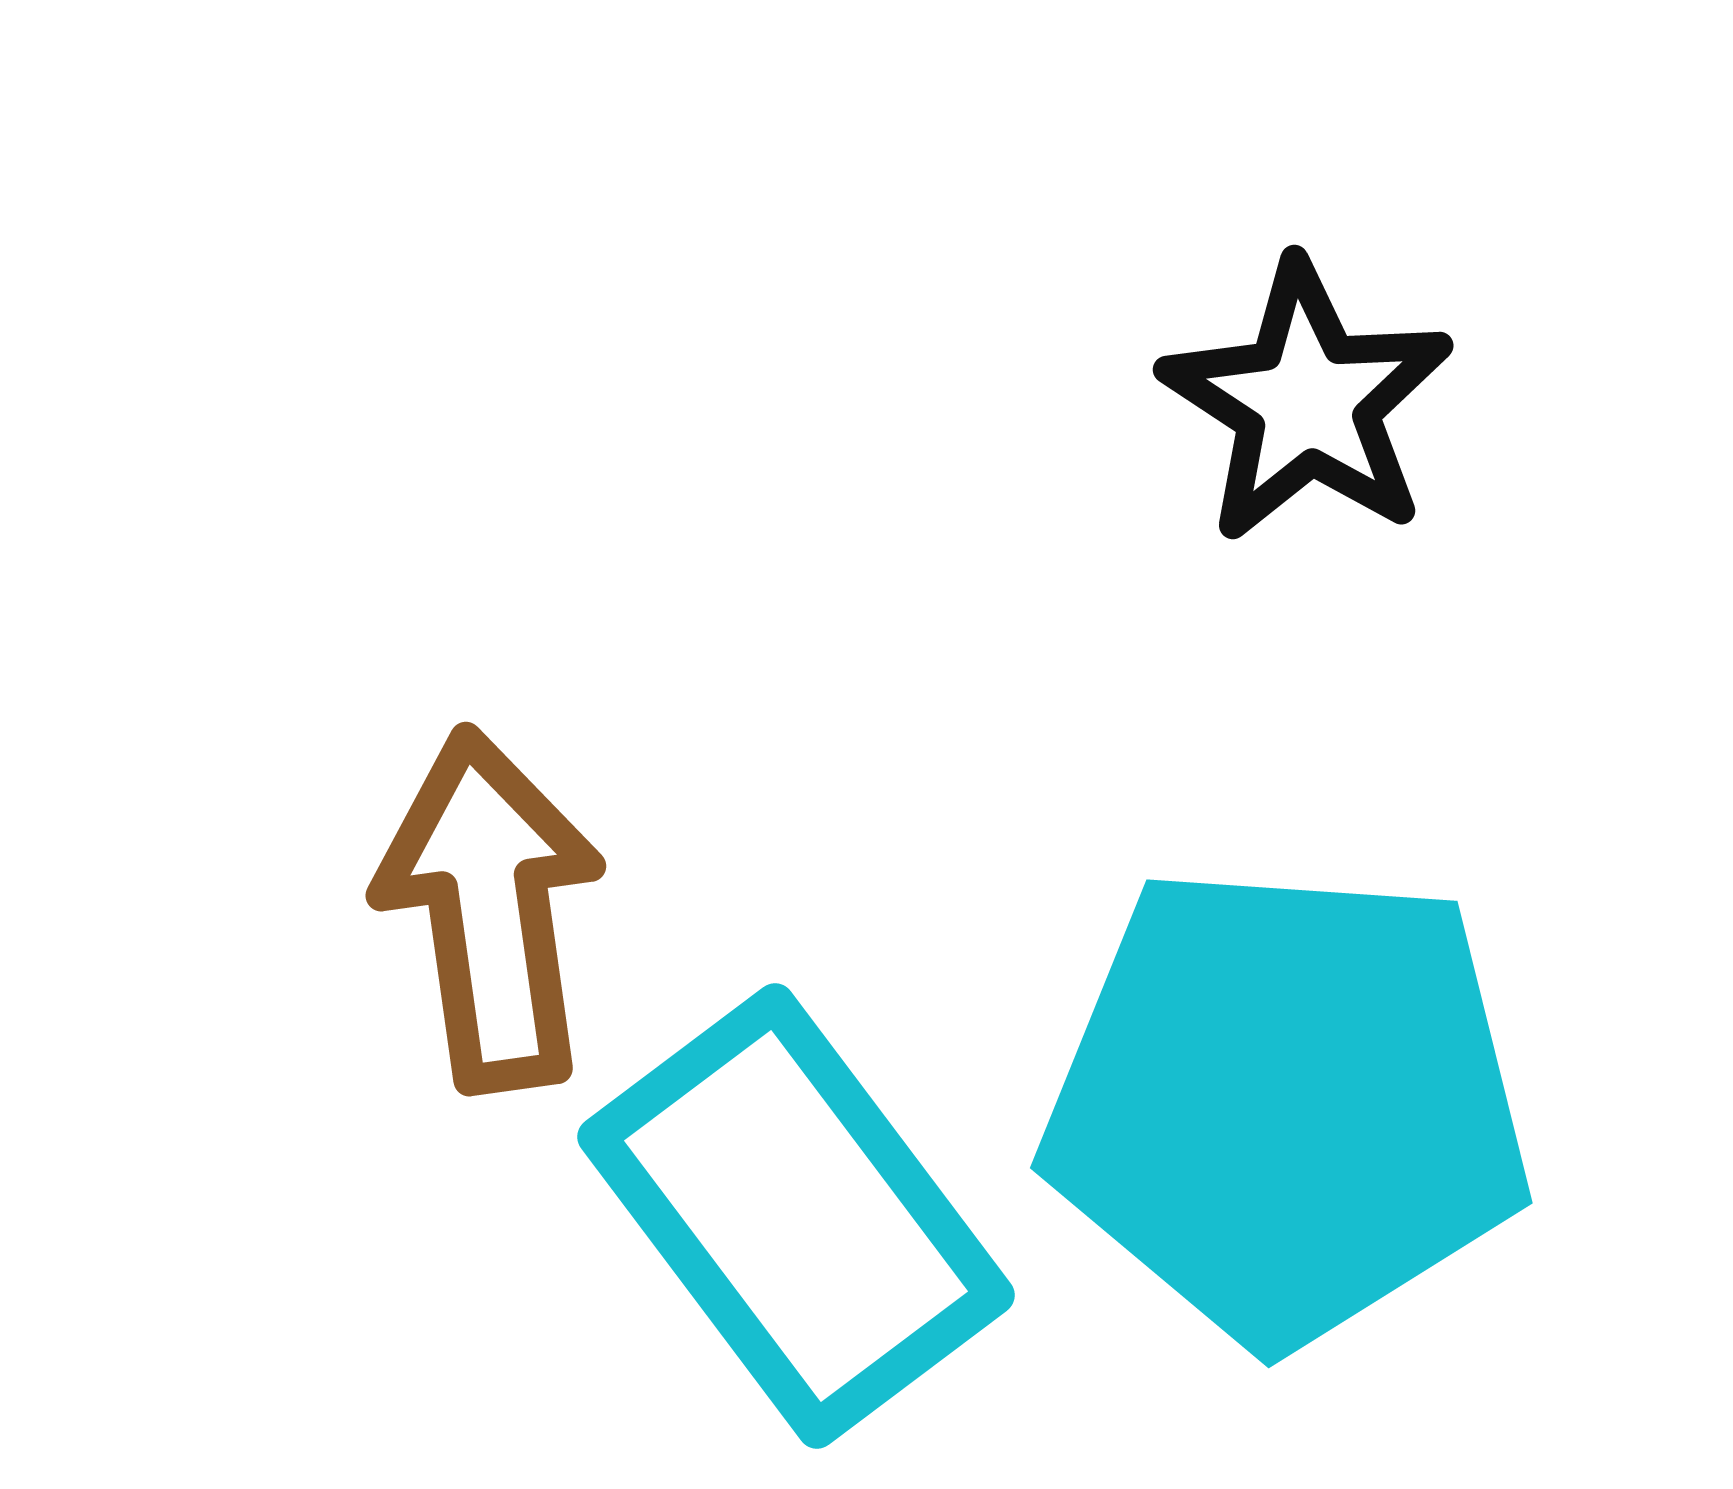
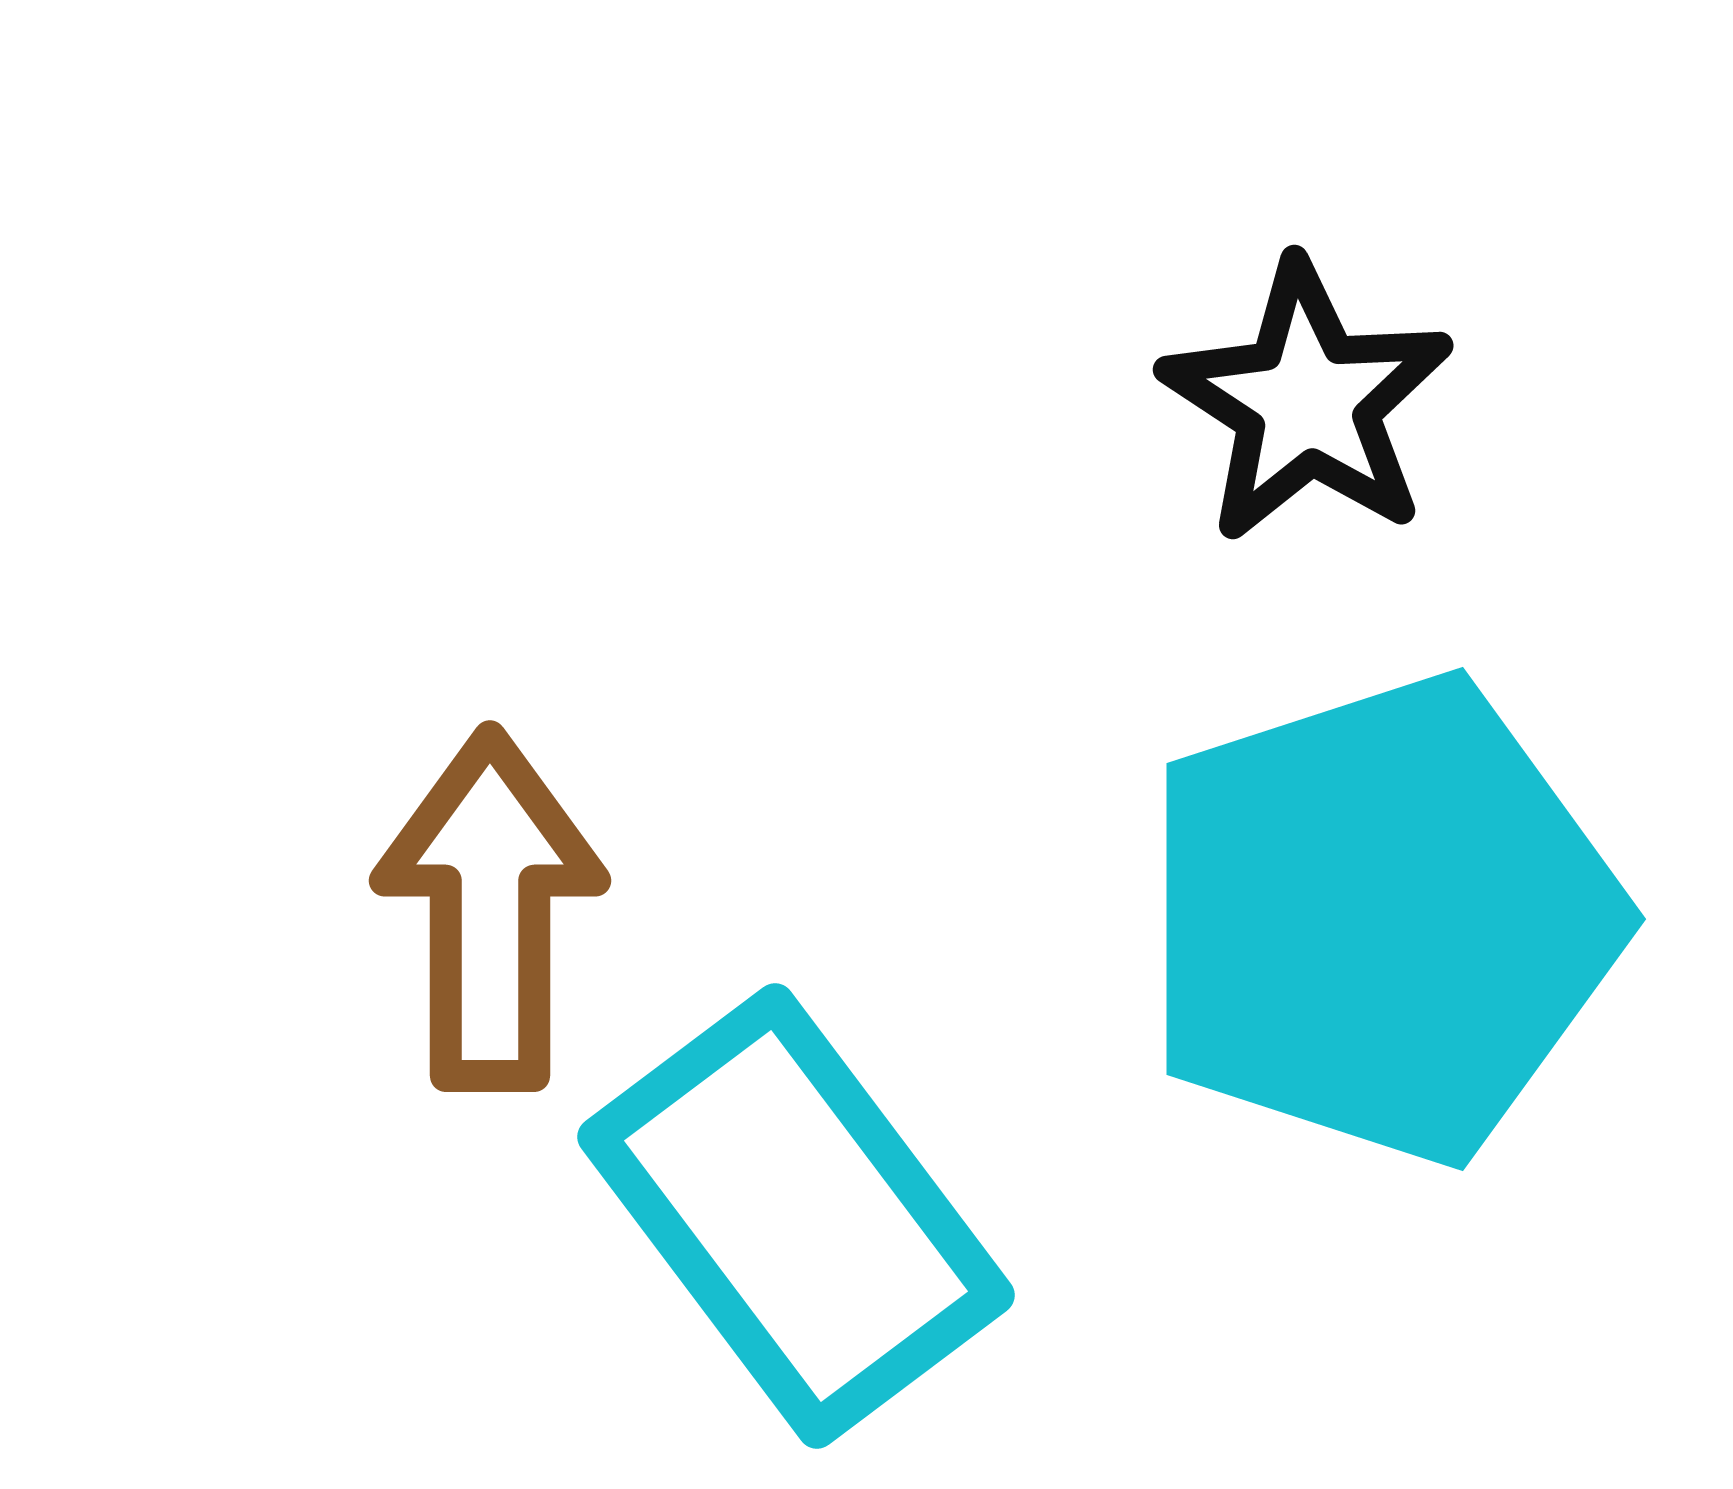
brown arrow: rotated 8 degrees clockwise
cyan pentagon: moved 94 px right, 185 px up; rotated 22 degrees counterclockwise
